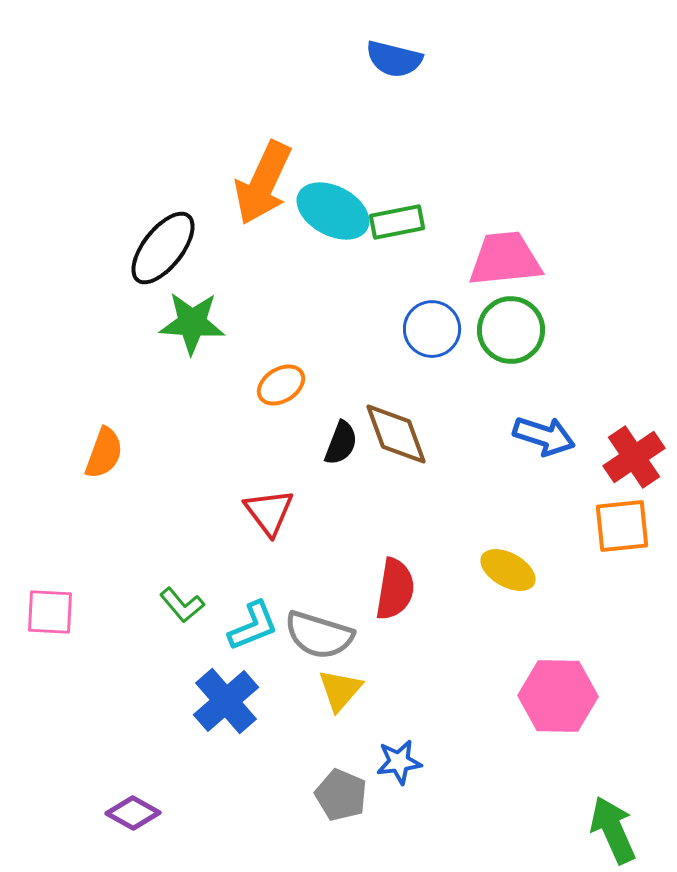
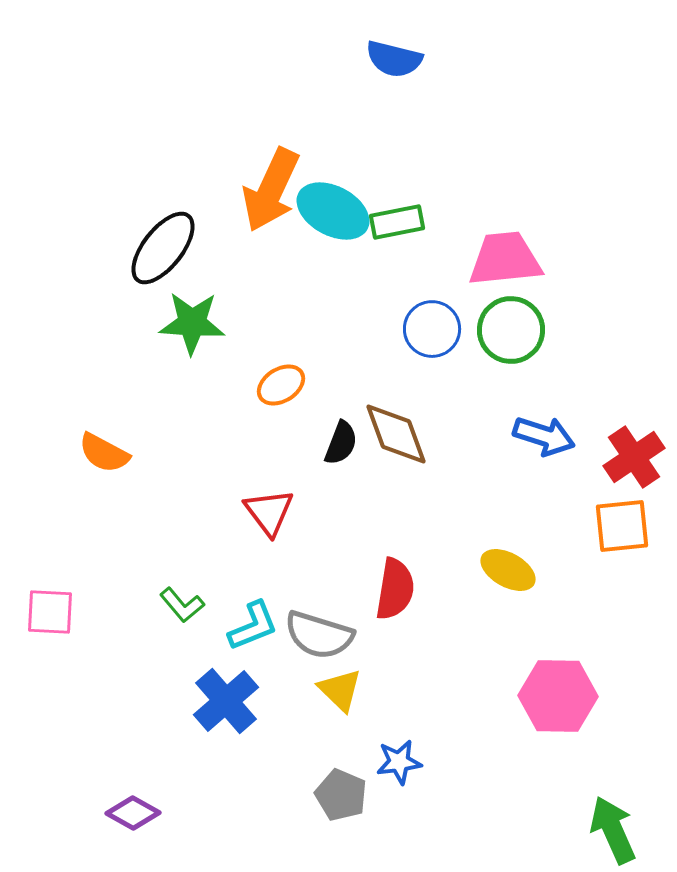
orange arrow: moved 8 px right, 7 px down
orange semicircle: rotated 98 degrees clockwise
yellow triangle: rotated 27 degrees counterclockwise
